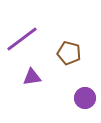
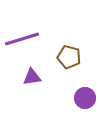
purple line: rotated 20 degrees clockwise
brown pentagon: moved 4 px down
